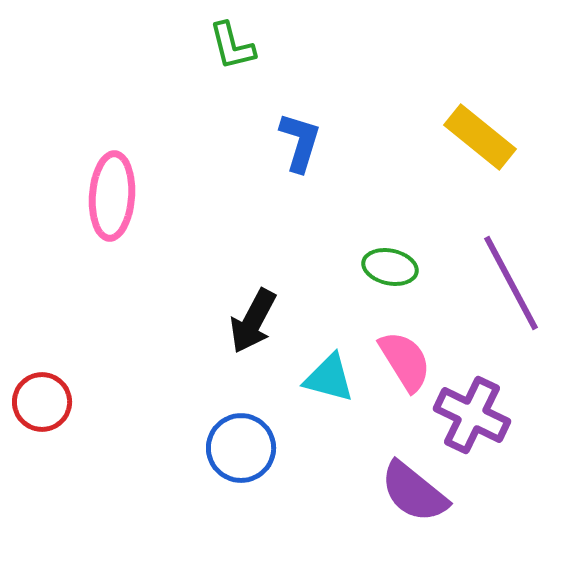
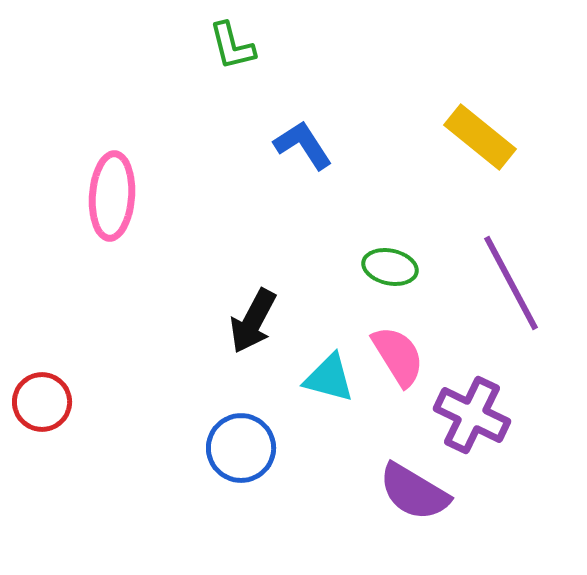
blue L-shape: moved 3 px right, 3 px down; rotated 50 degrees counterclockwise
pink semicircle: moved 7 px left, 5 px up
purple semicircle: rotated 8 degrees counterclockwise
